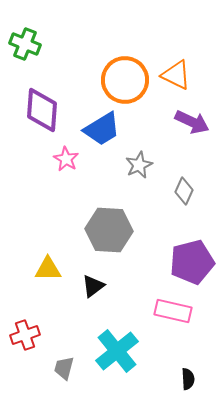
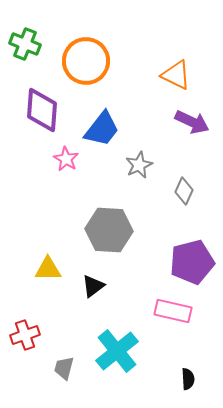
orange circle: moved 39 px left, 19 px up
blue trapezoid: rotated 21 degrees counterclockwise
